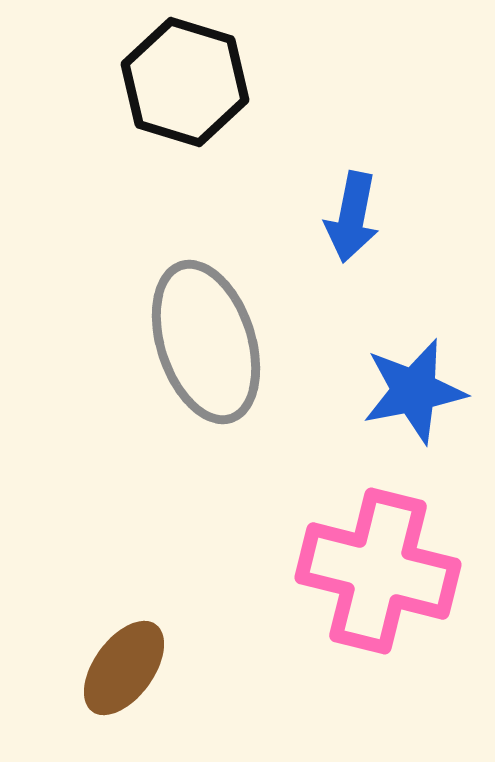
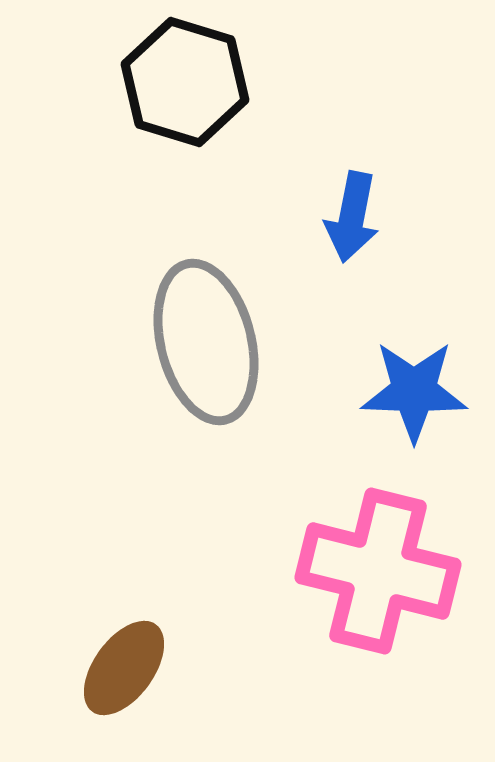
gray ellipse: rotated 4 degrees clockwise
blue star: rotated 13 degrees clockwise
